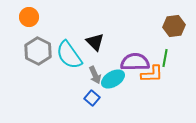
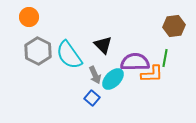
black triangle: moved 8 px right, 3 px down
cyan ellipse: rotated 15 degrees counterclockwise
